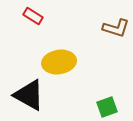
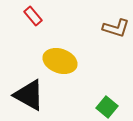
red rectangle: rotated 18 degrees clockwise
yellow ellipse: moved 1 px right, 1 px up; rotated 28 degrees clockwise
green square: rotated 30 degrees counterclockwise
